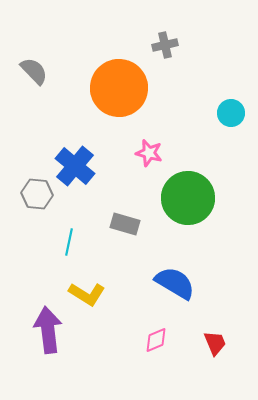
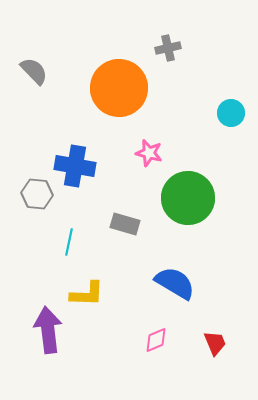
gray cross: moved 3 px right, 3 px down
blue cross: rotated 30 degrees counterclockwise
yellow L-shape: rotated 30 degrees counterclockwise
